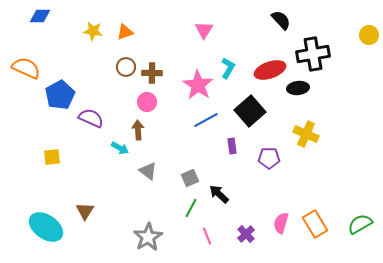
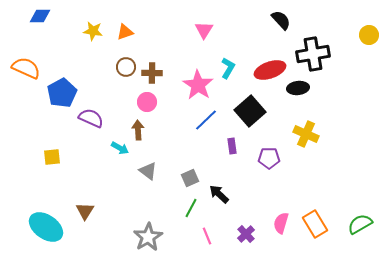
blue pentagon: moved 2 px right, 2 px up
blue line: rotated 15 degrees counterclockwise
